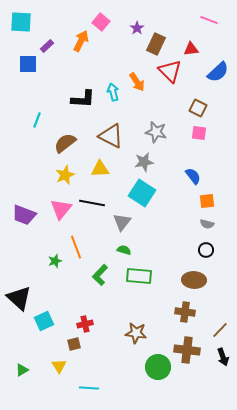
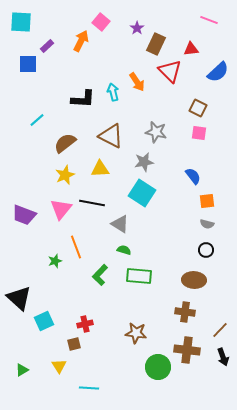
cyan line at (37, 120): rotated 28 degrees clockwise
gray triangle at (122, 222): moved 2 px left, 2 px down; rotated 36 degrees counterclockwise
